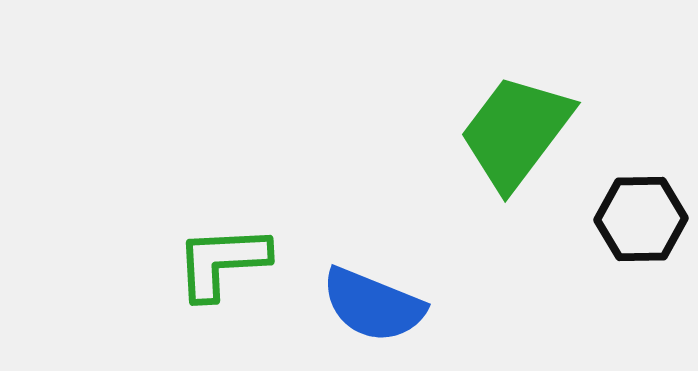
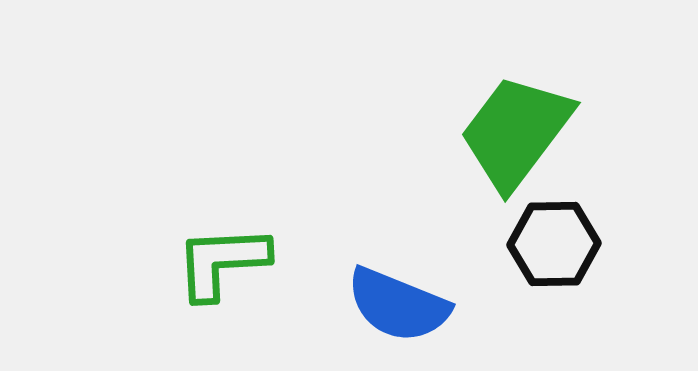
black hexagon: moved 87 px left, 25 px down
blue semicircle: moved 25 px right
